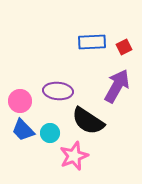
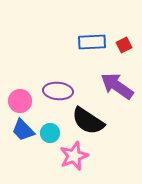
red square: moved 2 px up
purple arrow: rotated 84 degrees counterclockwise
